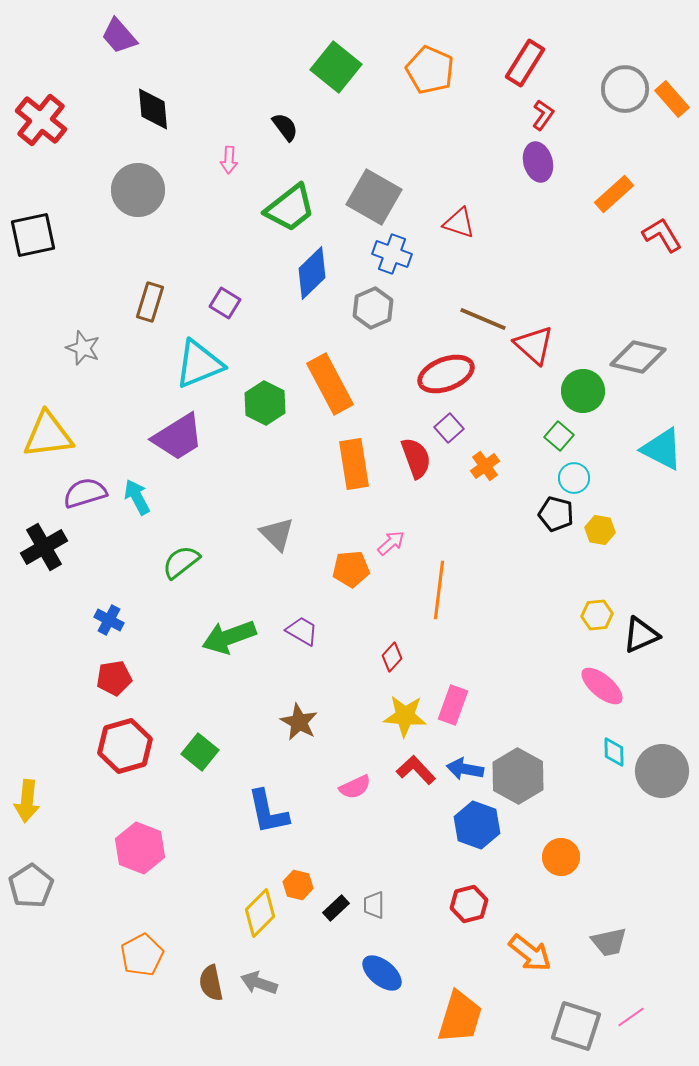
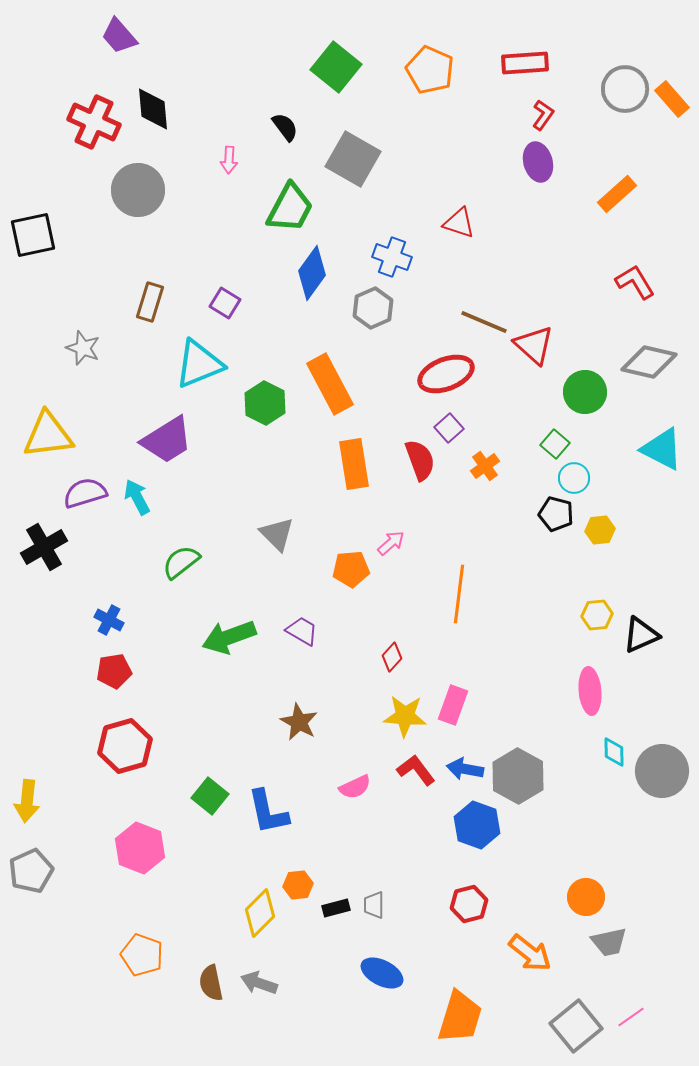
red rectangle at (525, 63): rotated 54 degrees clockwise
red cross at (41, 120): moved 53 px right, 2 px down; rotated 15 degrees counterclockwise
orange rectangle at (614, 194): moved 3 px right
gray square at (374, 197): moved 21 px left, 38 px up
green trapezoid at (290, 208): rotated 24 degrees counterclockwise
red L-shape at (662, 235): moved 27 px left, 47 px down
blue cross at (392, 254): moved 3 px down
blue diamond at (312, 273): rotated 10 degrees counterclockwise
brown line at (483, 319): moved 1 px right, 3 px down
gray diamond at (638, 357): moved 11 px right, 5 px down
green circle at (583, 391): moved 2 px right, 1 px down
green square at (559, 436): moved 4 px left, 8 px down
purple trapezoid at (178, 437): moved 11 px left, 3 px down
red semicircle at (416, 458): moved 4 px right, 2 px down
yellow hexagon at (600, 530): rotated 16 degrees counterclockwise
orange line at (439, 590): moved 20 px right, 4 px down
red pentagon at (114, 678): moved 7 px up
pink ellipse at (602, 686): moved 12 px left, 5 px down; rotated 45 degrees clockwise
green square at (200, 752): moved 10 px right, 44 px down
red L-shape at (416, 770): rotated 6 degrees clockwise
orange circle at (561, 857): moved 25 px right, 40 px down
orange hexagon at (298, 885): rotated 20 degrees counterclockwise
gray pentagon at (31, 886): moved 15 px up; rotated 9 degrees clockwise
black rectangle at (336, 908): rotated 28 degrees clockwise
orange pentagon at (142, 955): rotated 24 degrees counterclockwise
blue ellipse at (382, 973): rotated 12 degrees counterclockwise
gray square at (576, 1026): rotated 33 degrees clockwise
